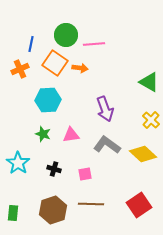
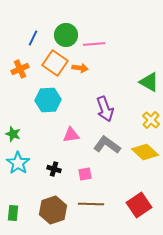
blue line: moved 2 px right, 6 px up; rotated 14 degrees clockwise
green star: moved 30 px left
yellow diamond: moved 2 px right, 2 px up
